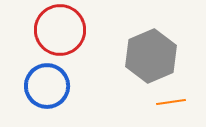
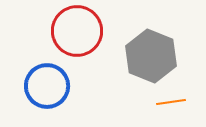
red circle: moved 17 px right, 1 px down
gray hexagon: rotated 15 degrees counterclockwise
